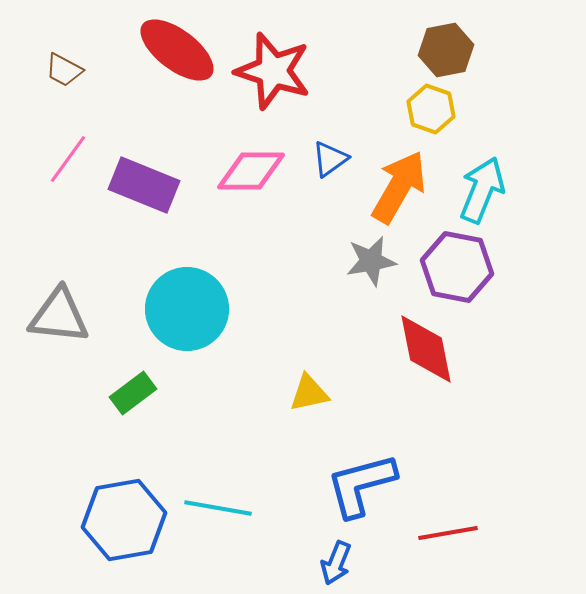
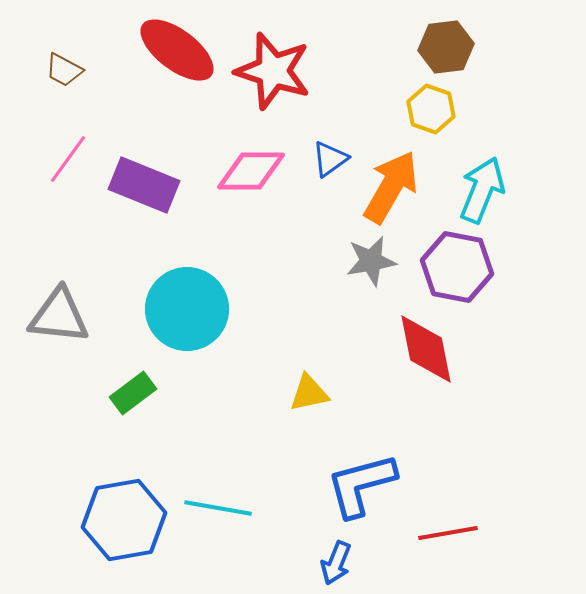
brown hexagon: moved 3 px up; rotated 4 degrees clockwise
orange arrow: moved 8 px left
